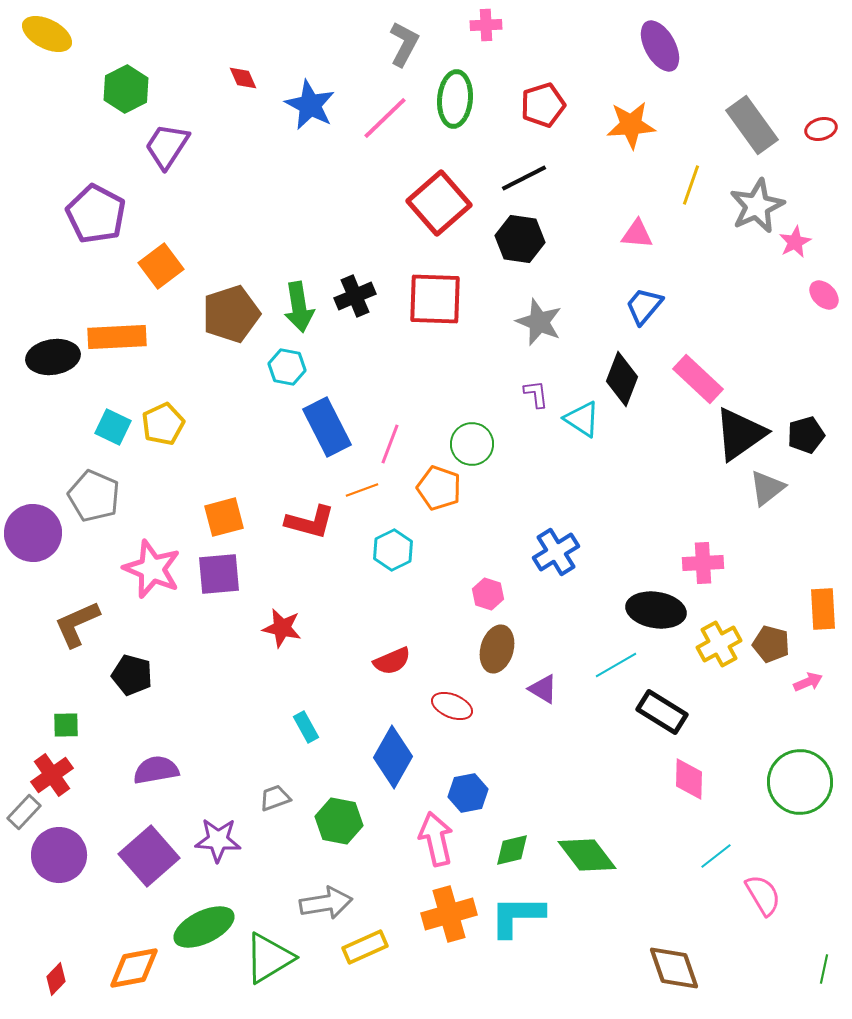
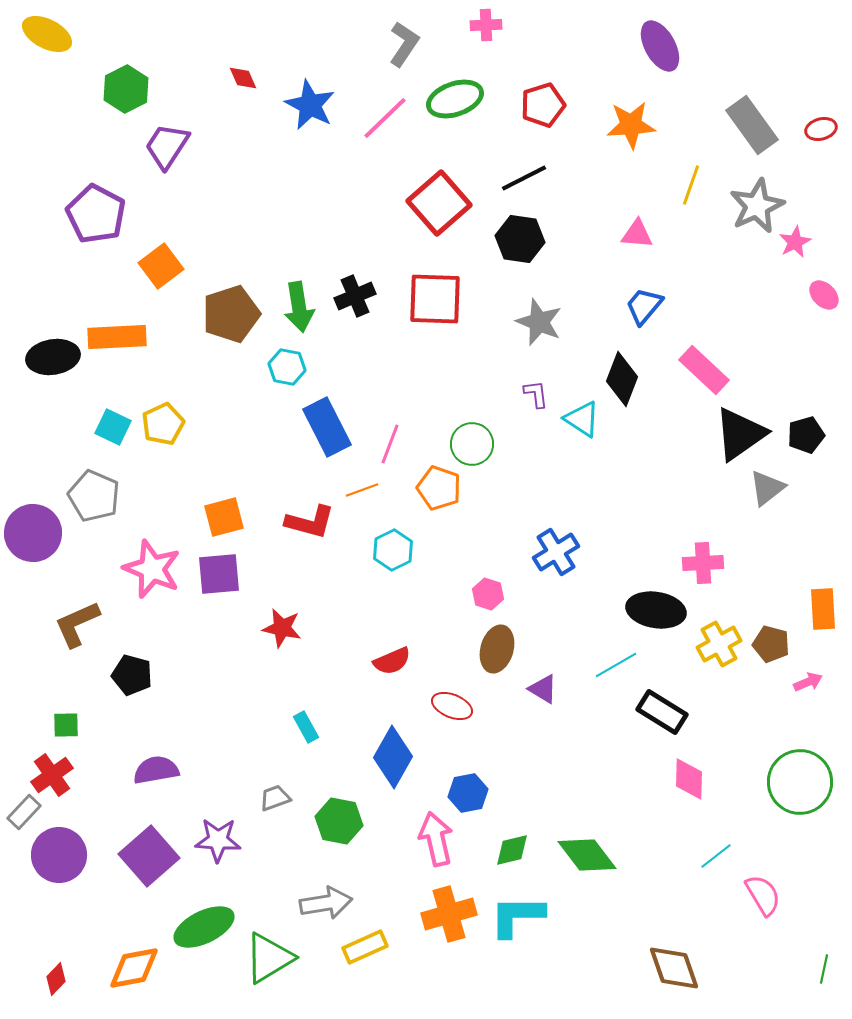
gray L-shape at (404, 44): rotated 6 degrees clockwise
green ellipse at (455, 99): rotated 66 degrees clockwise
pink rectangle at (698, 379): moved 6 px right, 9 px up
